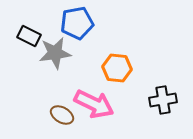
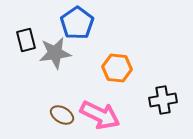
blue pentagon: rotated 24 degrees counterclockwise
black rectangle: moved 3 px left, 4 px down; rotated 50 degrees clockwise
pink arrow: moved 6 px right, 11 px down
